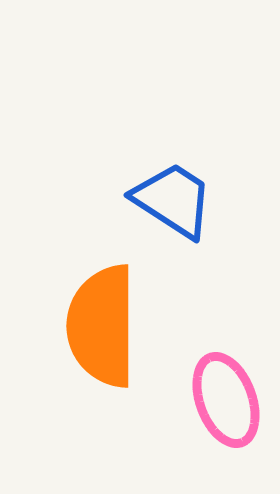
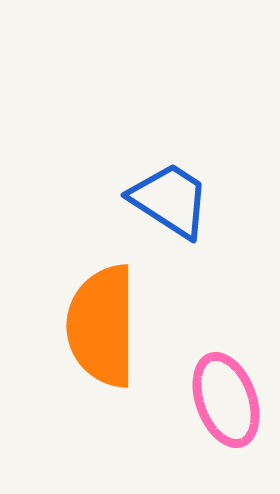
blue trapezoid: moved 3 px left
